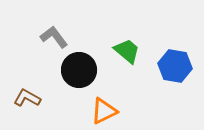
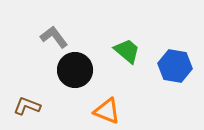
black circle: moved 4 px left
brown L-shape: moved 8 px down; rotated 8 degrees counterclockwise
orange triangle: moved 3 px right; rotated 48 degrees clockwise
